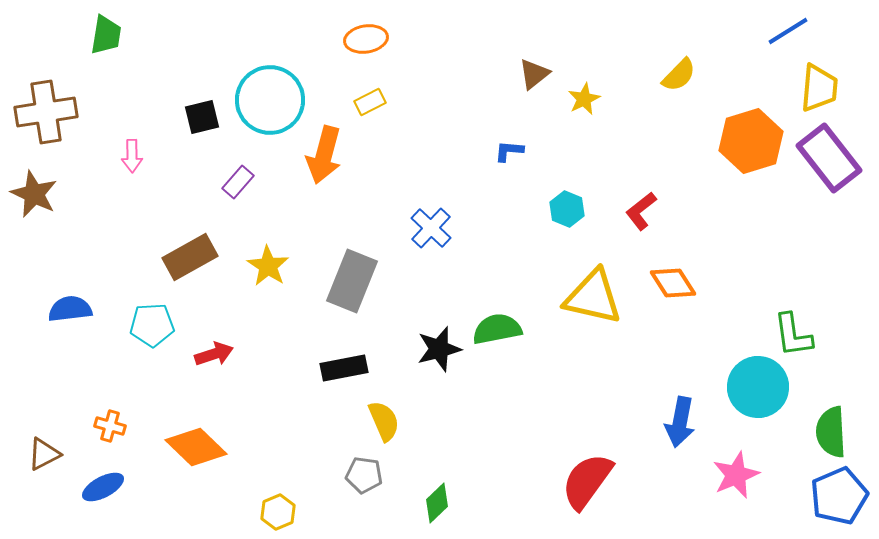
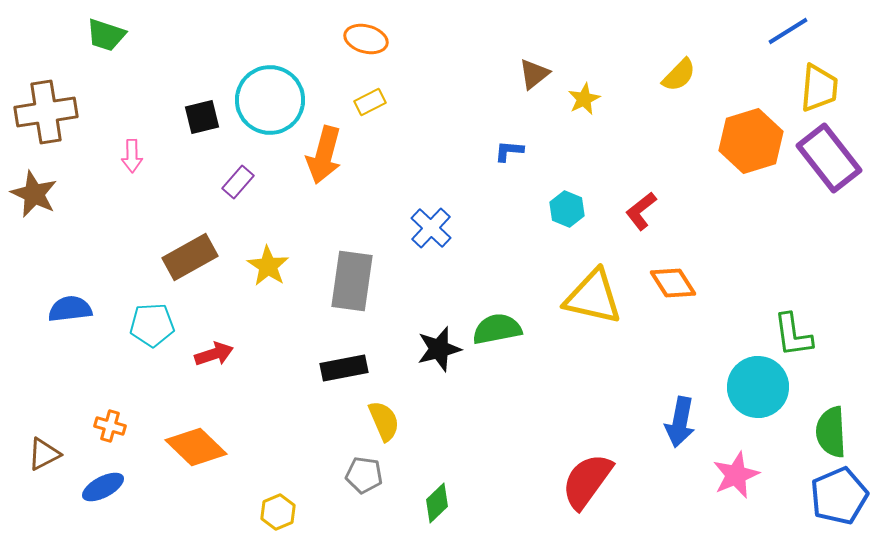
green trapezoid at (106, 35): rotated 99 degrees clockwise
orange ellipse at (366, 39): rotated 24 degrees clockwise
gray rectangle at (352, 281): rotated 14 degrees counterclockwise
